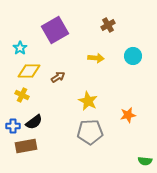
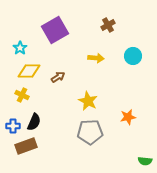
orange star: moved 2 px down
black semicircle: rotated 30 degrees counterclockwise
brown rectangle: rotated 10 degrees counterclockwise
